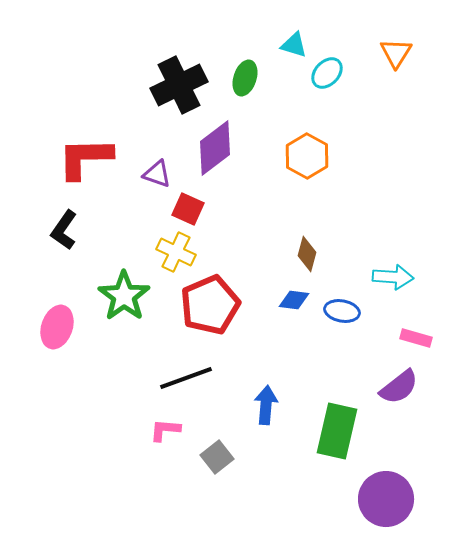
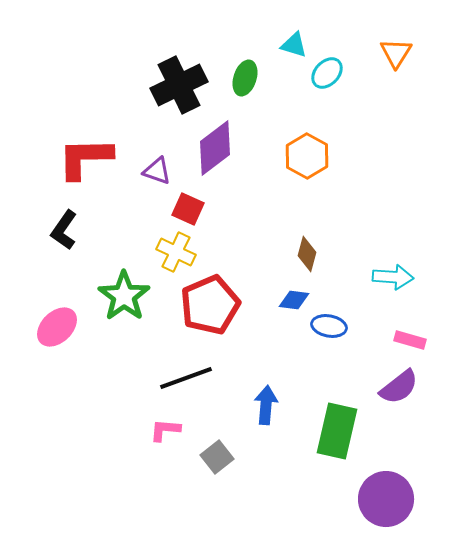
purple triangle: moved 3 px up
blue ellipse: moved 13 px left, 15 px down
pink ellipse: rotated 27 degrees clockwise
pink rectangle: moved 6 px left, 2 px down
